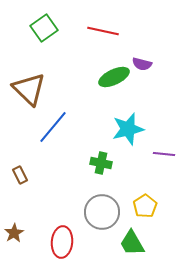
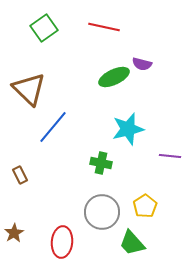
red line: moved 1 px right, 4 px up
purple line: moved 6 px right, 2 px down
green trapezoid: rotated 12 degrees counterclockwise
